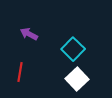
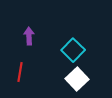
purple arrow: moved 2 px down; rotated 60 degrees clockwise
cyan square: moved 1 px down
